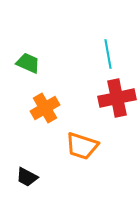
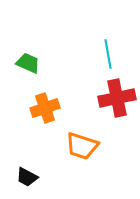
orange cross: rotated 12 degrees clockwise
